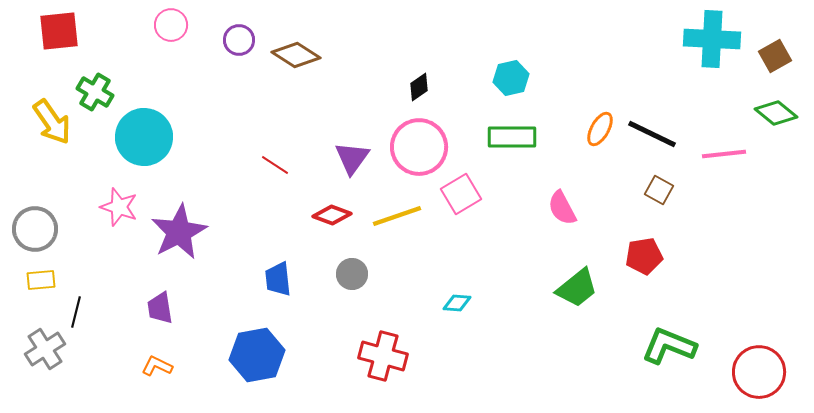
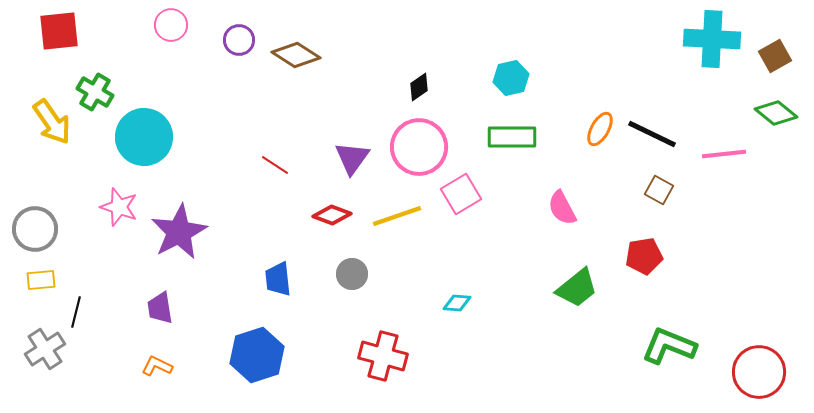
blue hexagon at (257, 355): rotated 8 degrees counterclockwise
